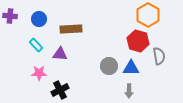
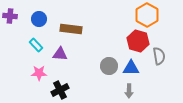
orange hexagon: moved 1 px left
brown rectangle: rotated 10 degrees clockwise
